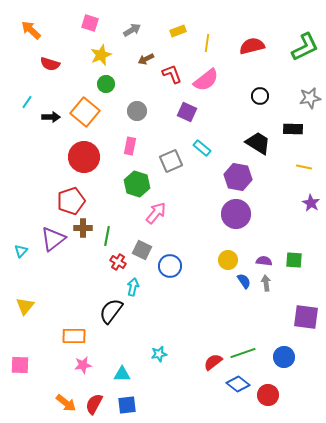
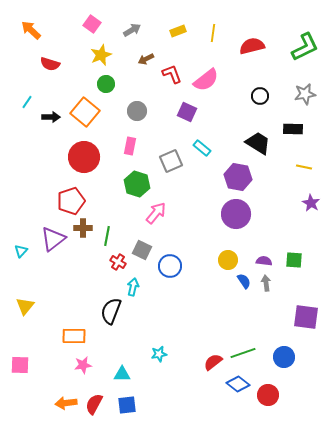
pink square at (90, 23): moved 2 px right, 1 px down; rotated 18 degrees clockwise
yellow line at (207, 43): moved 6 px right, 10 px up
gray star at (310, 98): moved 5 px left, 4 px up
black semicircle at (111, 311): rotated 16 degrees counterclockwise
orange arrow at (66, 403): rotated 135 degrees clockwise
